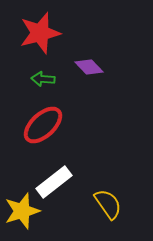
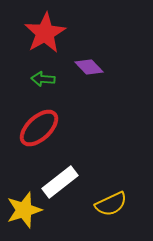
red star: moved 5 px right; rotated 15 degrees counterclockwise
red ellipse: moved 4 px left, 3 px down
white rectangle: moved 6 px right
yellow semicircle: moved 3 px right; rotated 100 degrees clockwise
yellow star: moved 2 px right, 1 px up
